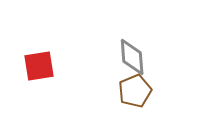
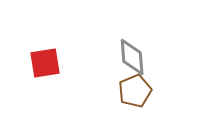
red square: moved 6 px right, 3 px up
